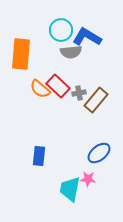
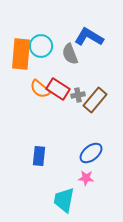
cyan circle: moved 20 px left, 16 px down
blue L-shape: moved 2 px right
gray semicircle: moved 1 px left, 2 px down; rotated 75 degrees clockwise
red rectangle: moved 3 px down; rotated 10 degrees counterclockwise
gray cross: moved 1 px left, 2 px down
brown rectangle: moved 1 px left
blue ellipse: moved 8 px left
pink star: moved 2 px left, 1 px up
cyan trapezoid: moved 6 px left, 11 px down
